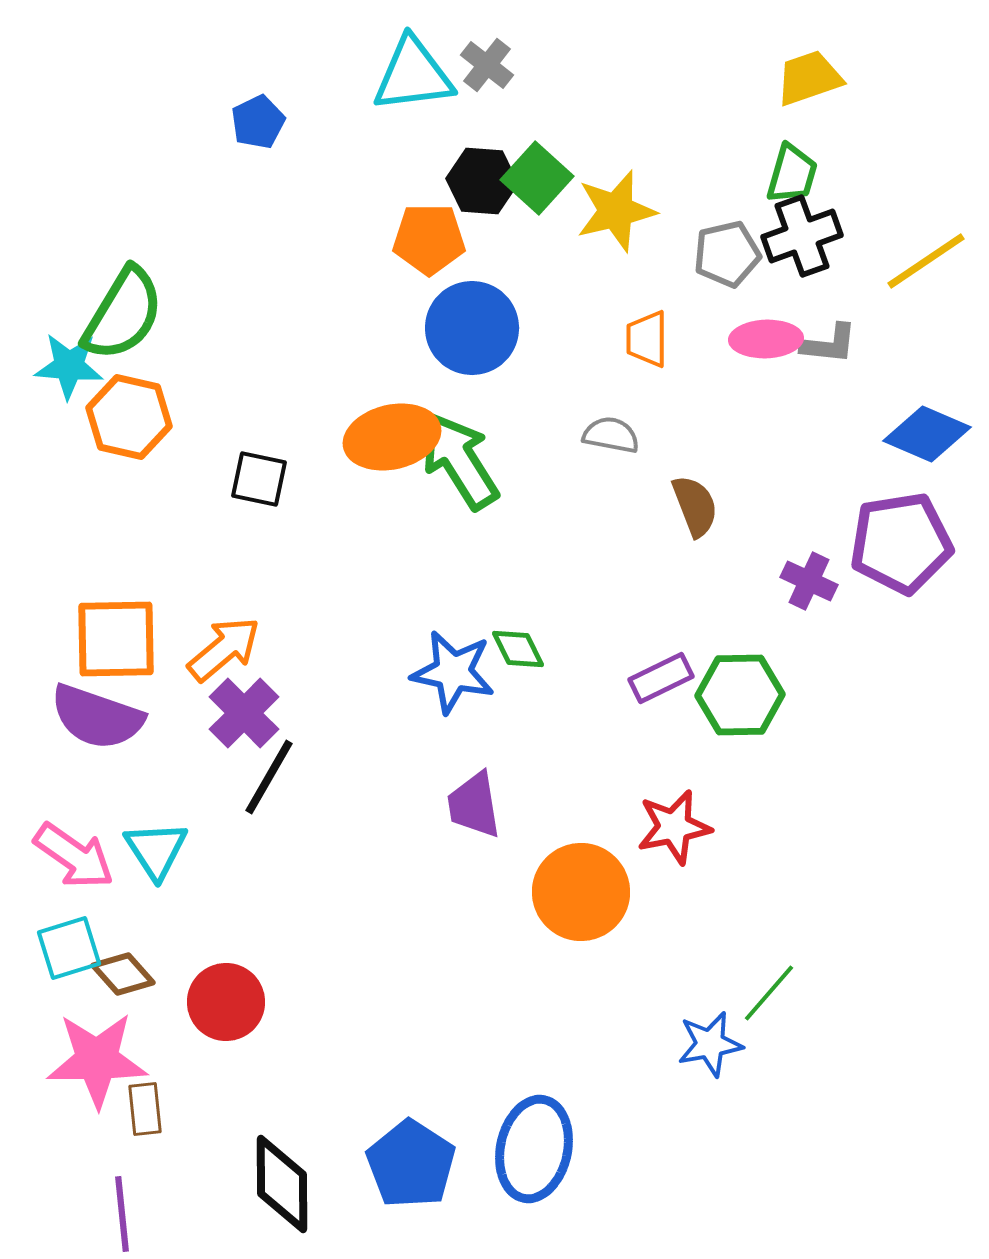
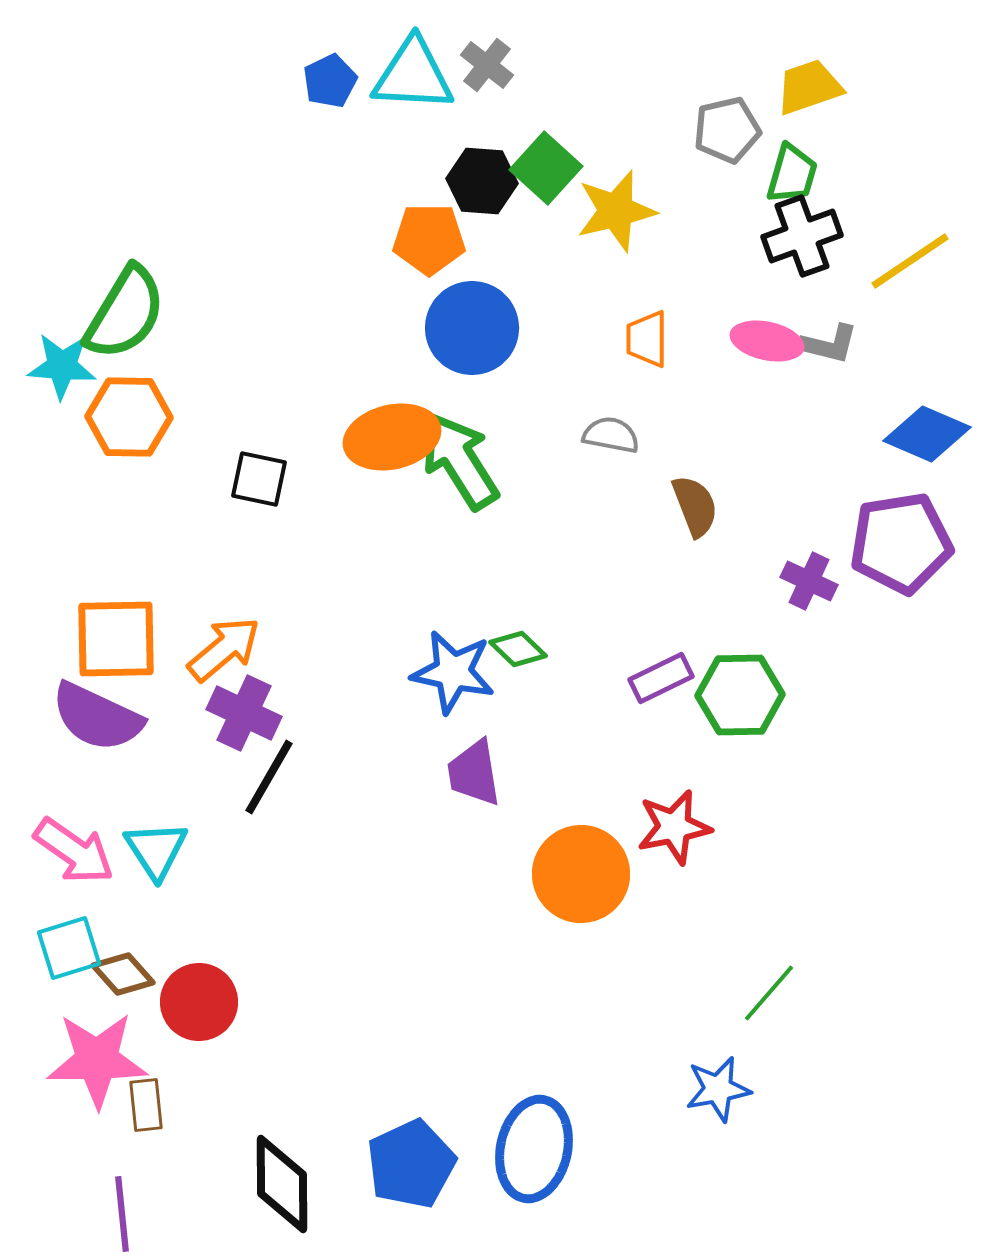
cyan triangle at (413, 75): rotated 10 degrees clockwise
yellow trapezoid at (809, 78): moved 9 px down
blue pentagon at (258, 122): moved 72 px right, 41 px up
green square at (537, 178): moved 9 px right, 10 px up
gray pentagon at (727, 254): moved 124 px up
yellow line at (926, 261): moved 16 px left
green semicircle at (123, 314): moved 2 px right, 1 px up
pink ellipse at (766, 339): moved 1 px right, 2 px down; rotated 14 degrees clockwise
gray L-shape at (829, 344): rotated 8 degrees clockwise
cyan star at (69, 366): moved 7 px left
orange hexagon at (129, 417): rotated 12 degrees counterclockwise
green diamond at (518, 649): rotated 20 degrees counterclockwise
purple cross at (244, 713): rotated 20 degrees counterclockwise
purple semicircle at (97, 717): rotated 6 degrees clockwise
purple trapezoid at (474, 805): moved 32 px up
pink arrow at (74, 856): moved 5 px up
orange circle at (581, 892): moved 18 px up
red circle at (226, 1002): moved 27 px left
blue star at (710, 1044): moved 8 px right, 45 px down
brown rectangle at (145, 1109): moved 1 px right, 4 px up
blue pentagon at (411, 1164): rotated 14 degrees clockwise
